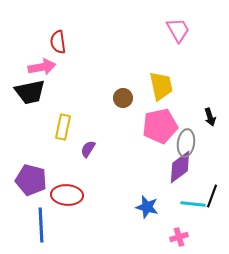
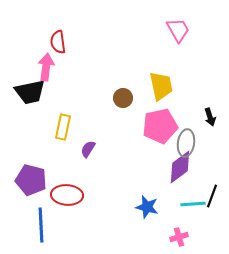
pink arrow: moved 4 px right; rotated 72 degrees counterclockwise
cyan line: rotated 10 degrees counterclockwise
